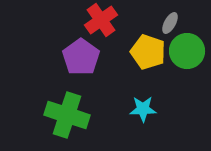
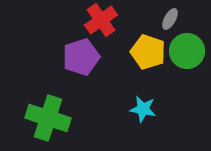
gray ellipse: moved 4 px up
purple pentagon: rotated 18 degrees clockwise
cyan star: rotated 12 degrees clockwise
green cross: moved 19 px left, 3 px down
